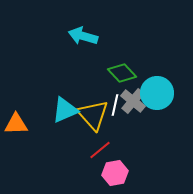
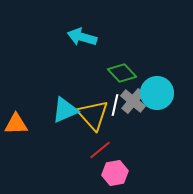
cyan arrow: moved 1 px left, 1 px down
